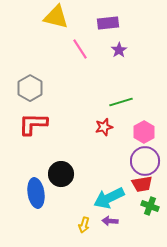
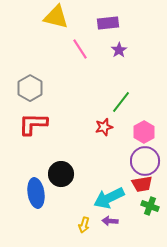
green line: rotated 35 degrees counterclockwise
